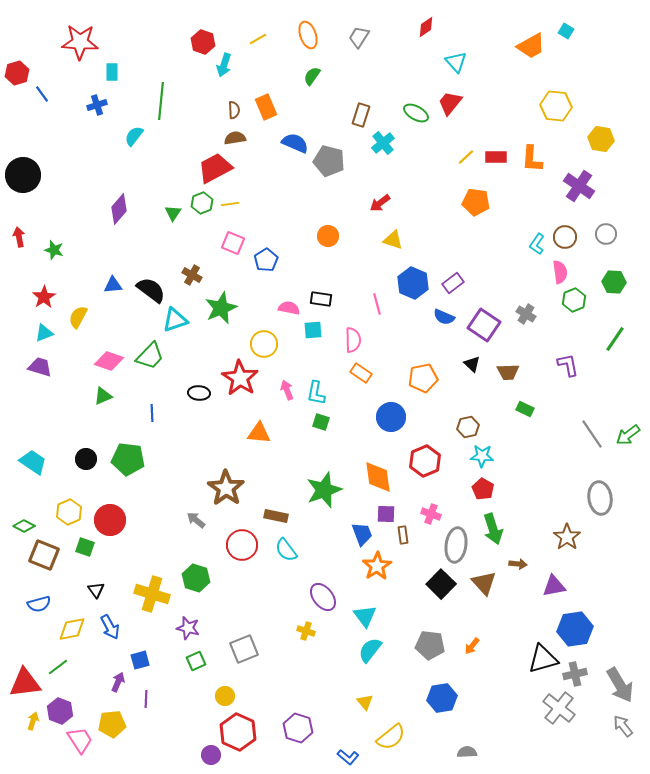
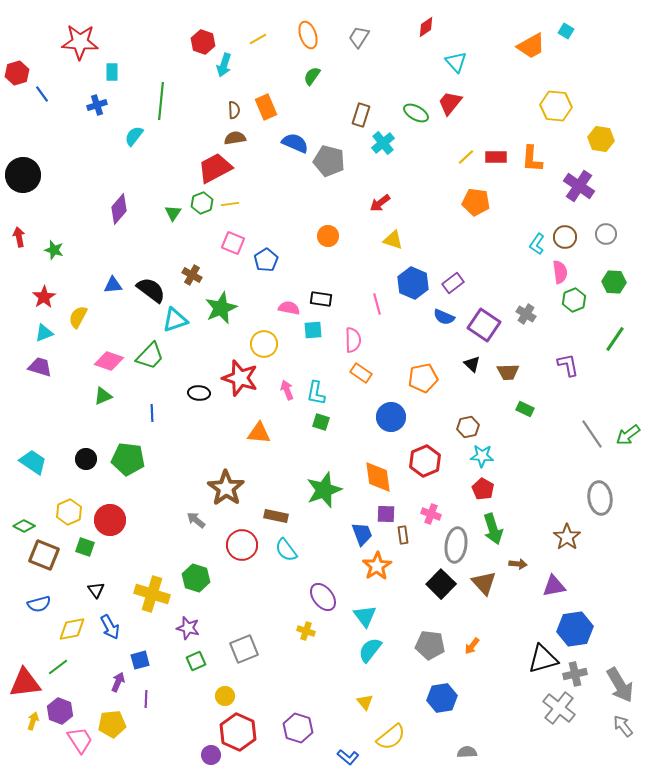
red star at (240, 378): rotated 15 degrees counterclockwise
